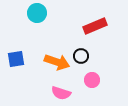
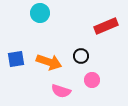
cyan circle: moved 3 px right
red rectangle: moved 11 px right
orange arrow: moved 8 px left
pink semicircle: moved 2 px up
